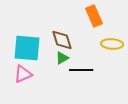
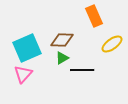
brown diamond: rotated 70 degrees counterclockwise
yellow ellipse: rotated 40 degrees counterclockwise
cyan square: rotated 28 degrees counterclockwise
black line: moved 1 px right
pink triangle: rotated 24 degrees counterclockwise
